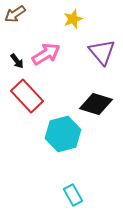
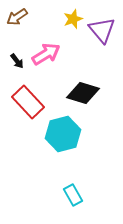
brown arrow: moved 2 px right, 3 px down
purple triangle: moved 22 px up
red rectangle: moved 1 px right, 6 px down
black diamond: moved 13 px left, 11 px up
